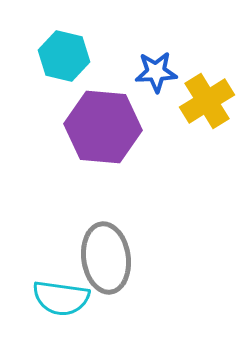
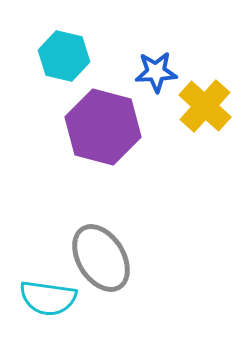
yellow cross: moved 2 px left, 5 px down; rotated 16 degrees counterclockwise
purple hexagon: rotated 10 degrees clockwise
gray ellipse: moved 5 px left; rotated 24 degrees counterclockwise
cyan semicircle: moved 13 px left
